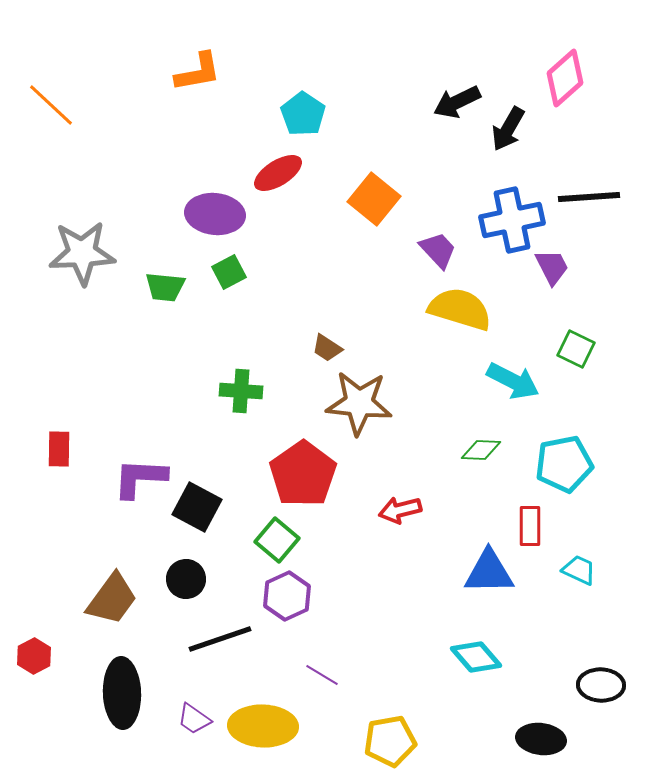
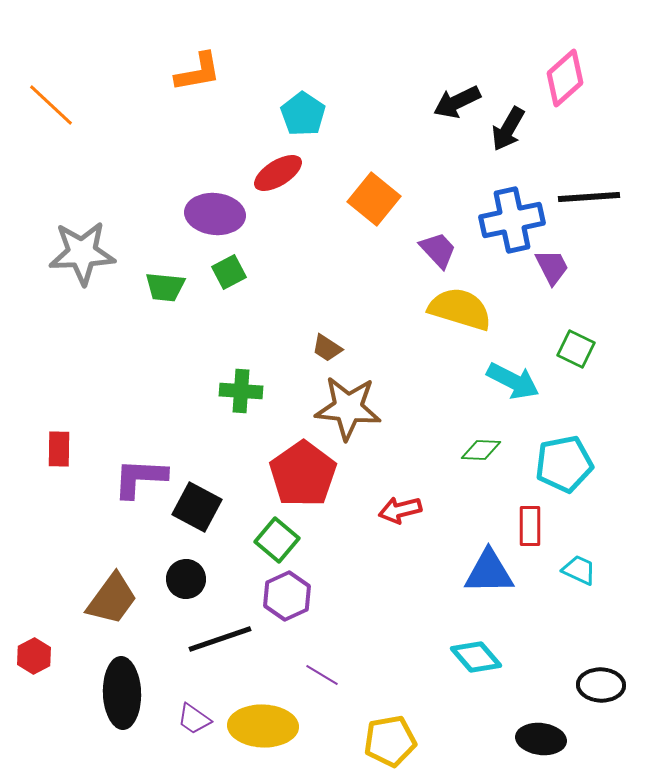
brown star at (359, 403): moved 11 px left, 5 px down
